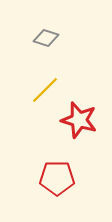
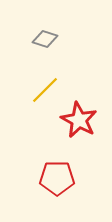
gray diamond: moved 1 px left, 1 px down
red star: rotated 12 degrees clockwise
